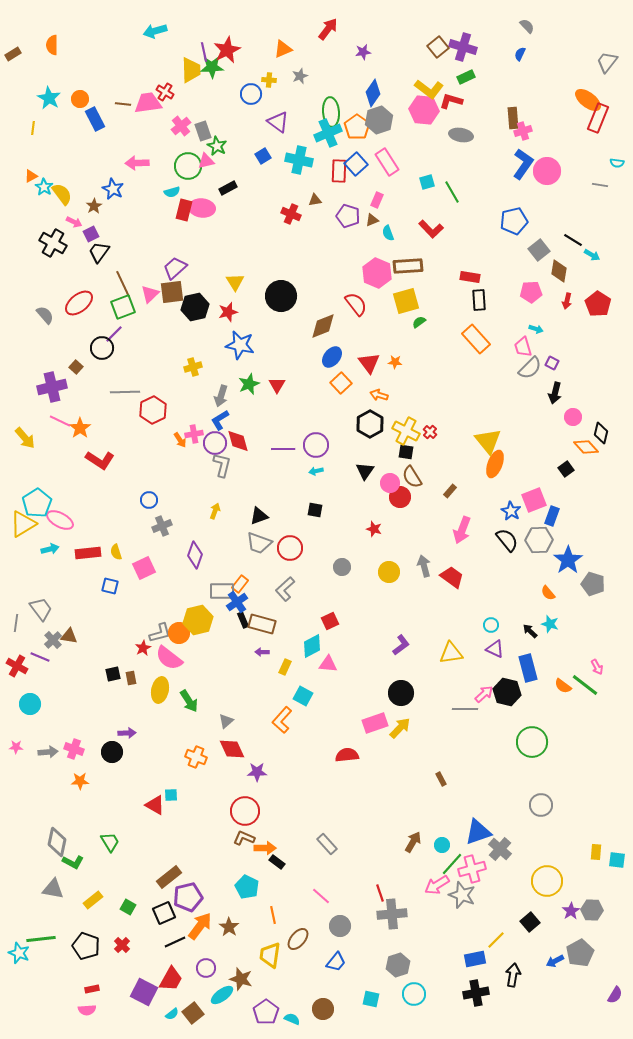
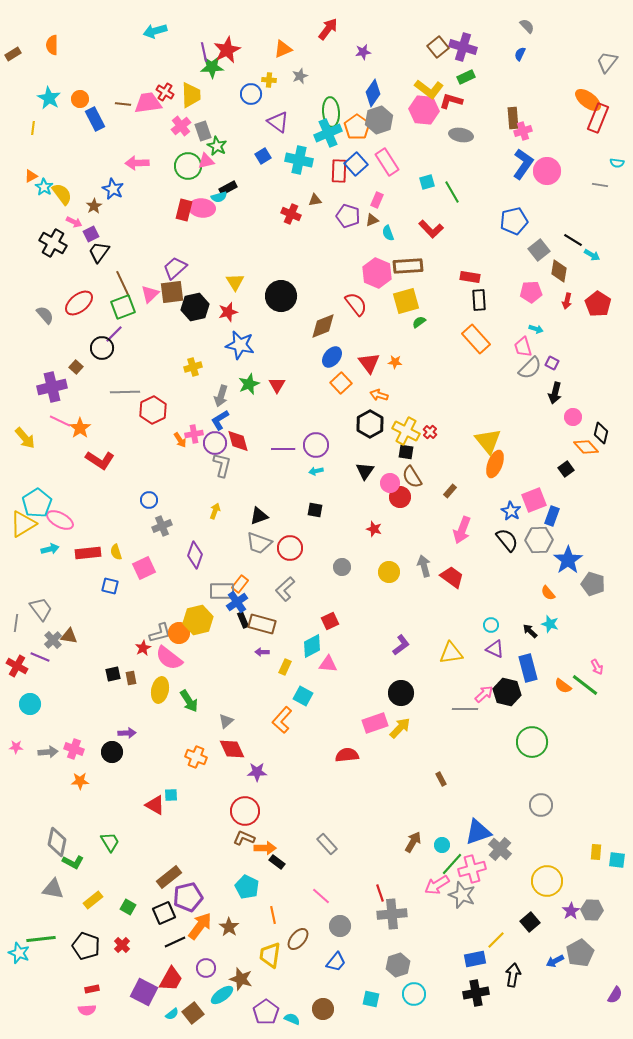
yellow trapezoid at (191, 70): moved 25 px down
cyan semicircle at (172, 192): moved 47 px right, 5 px down
